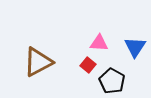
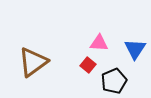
blue triangle: moved 2 px down
brown triangle: moved 5 px left; rotated 8 degrees counterclockwise
black pentagon: moved 2 px right; rotated 20 degrees clockwise
